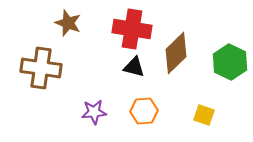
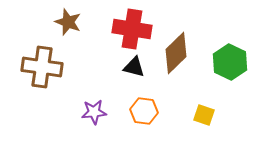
brown star: moved 1 px up
brown cross: moved 1 px right, 1 px up
orange hexagon: rotated 12 degrees clockwise
